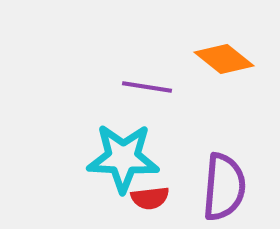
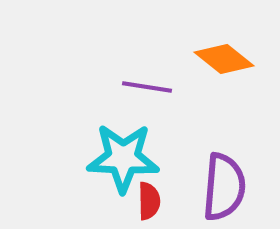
red semicircle: moved 1 px left, 3 px down; rotated 84 degrees counterclockwise
